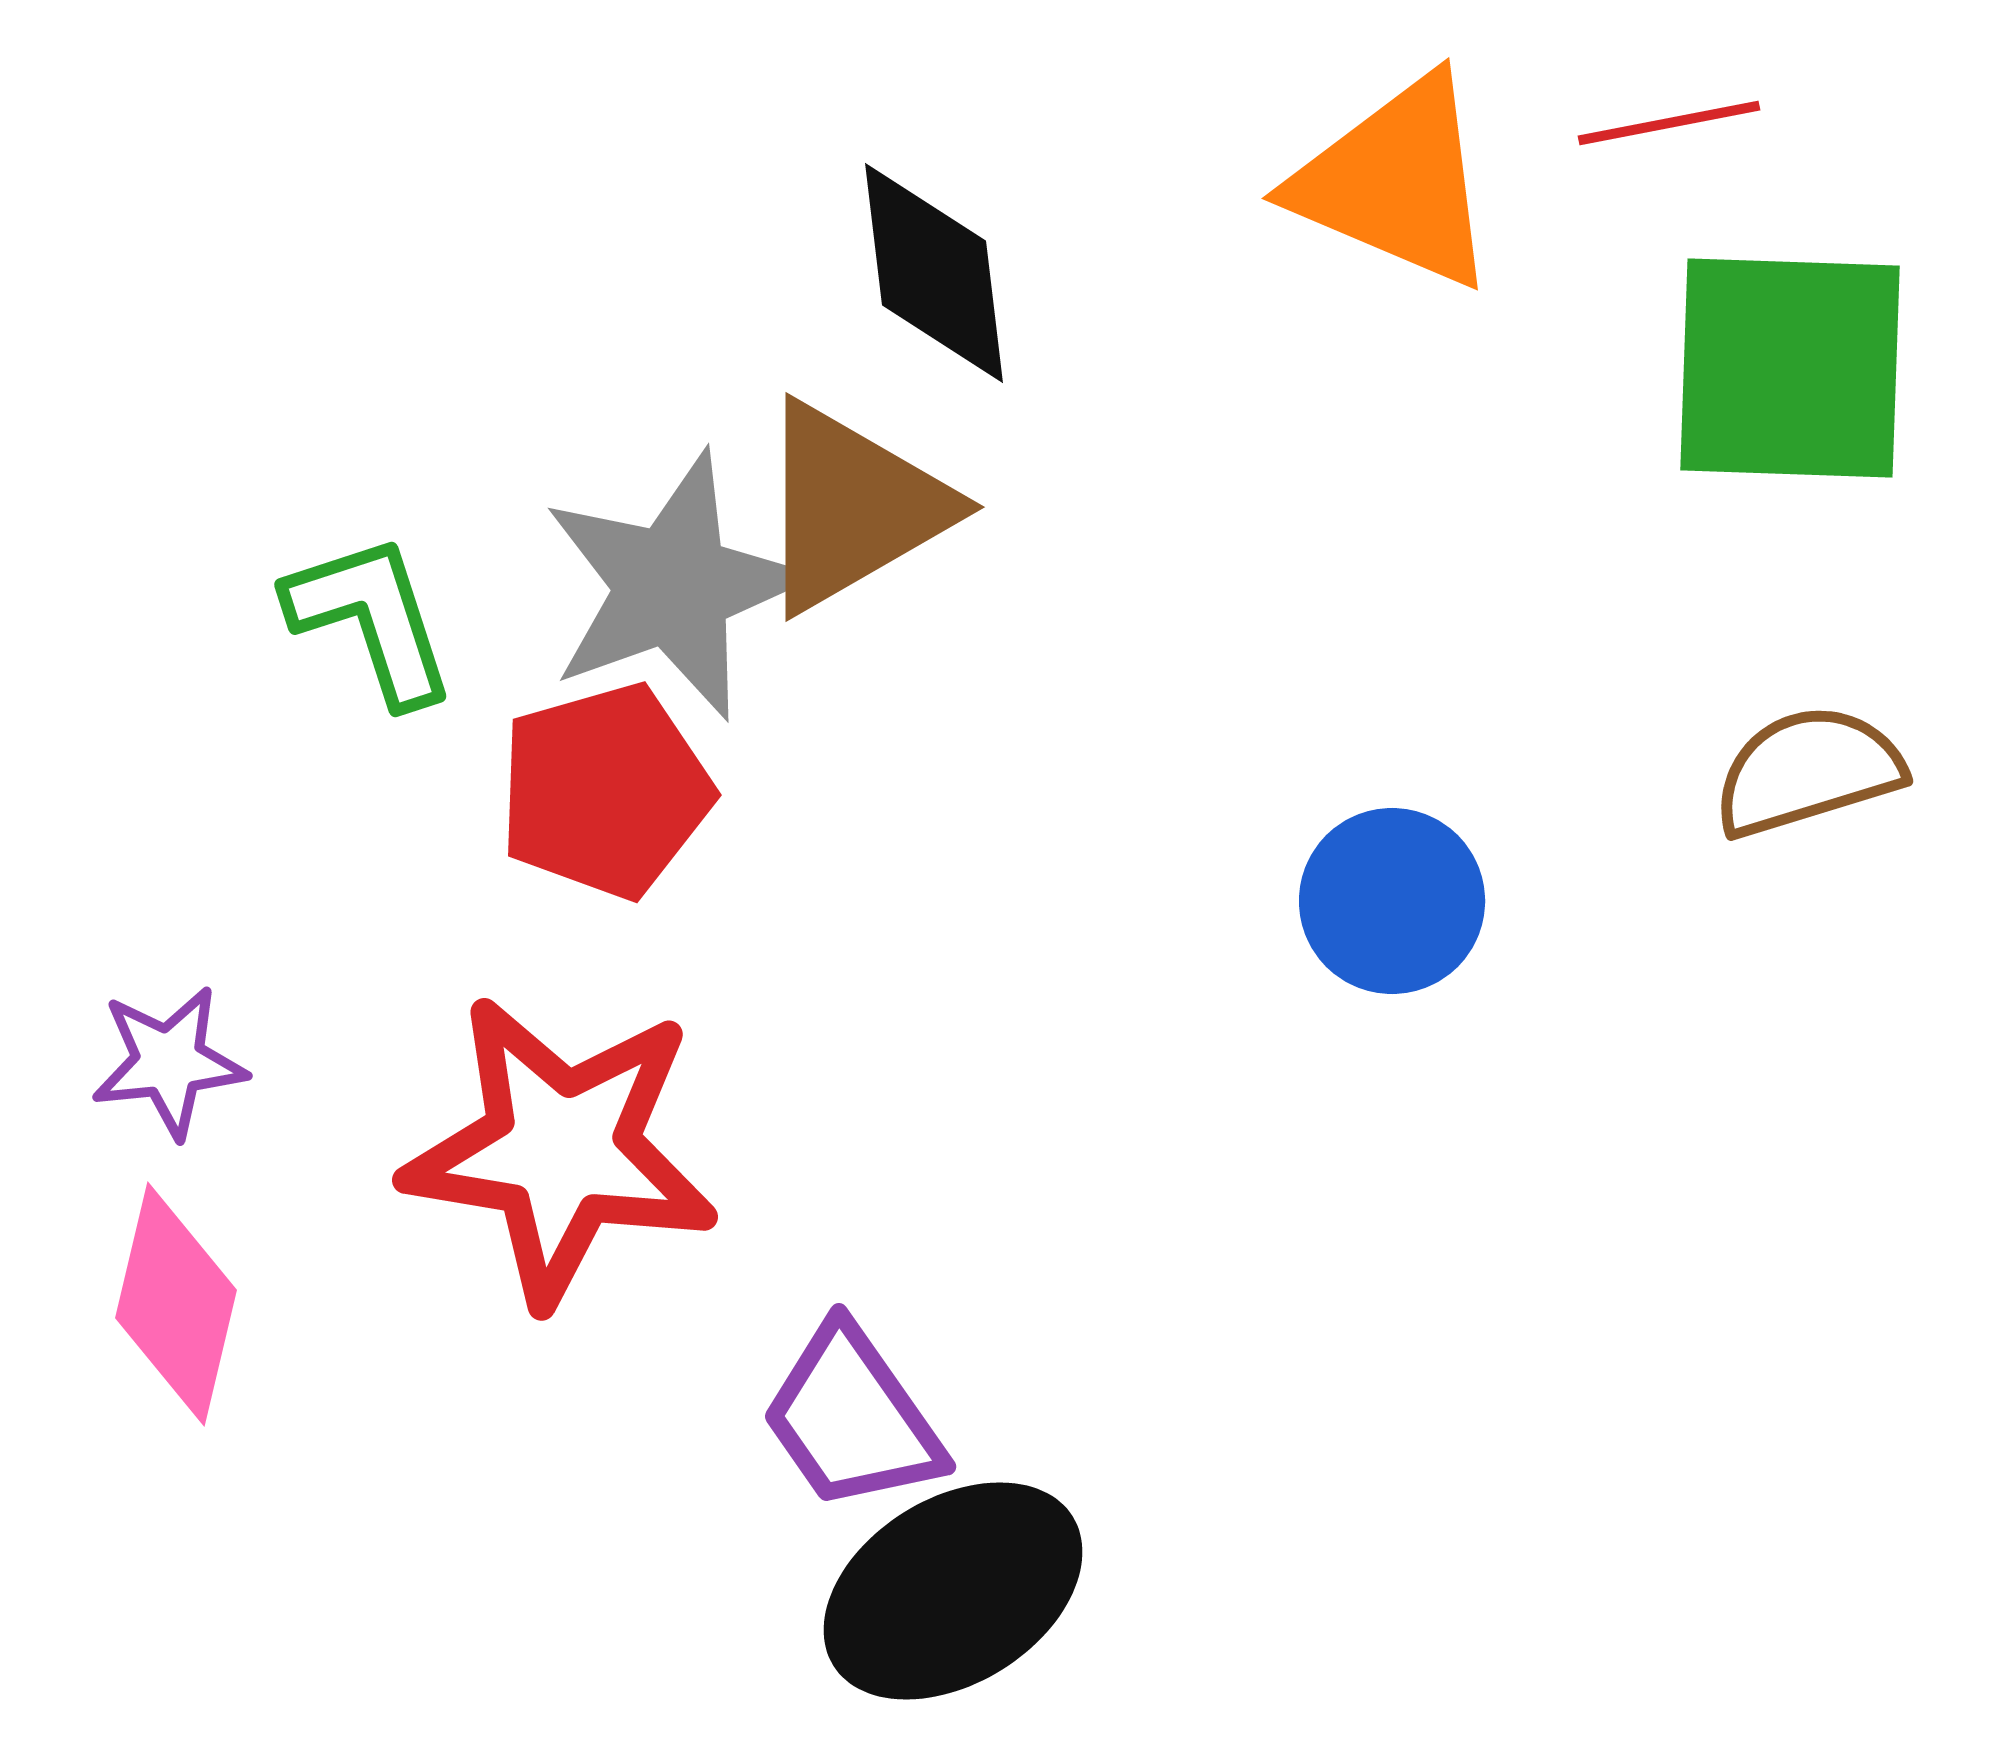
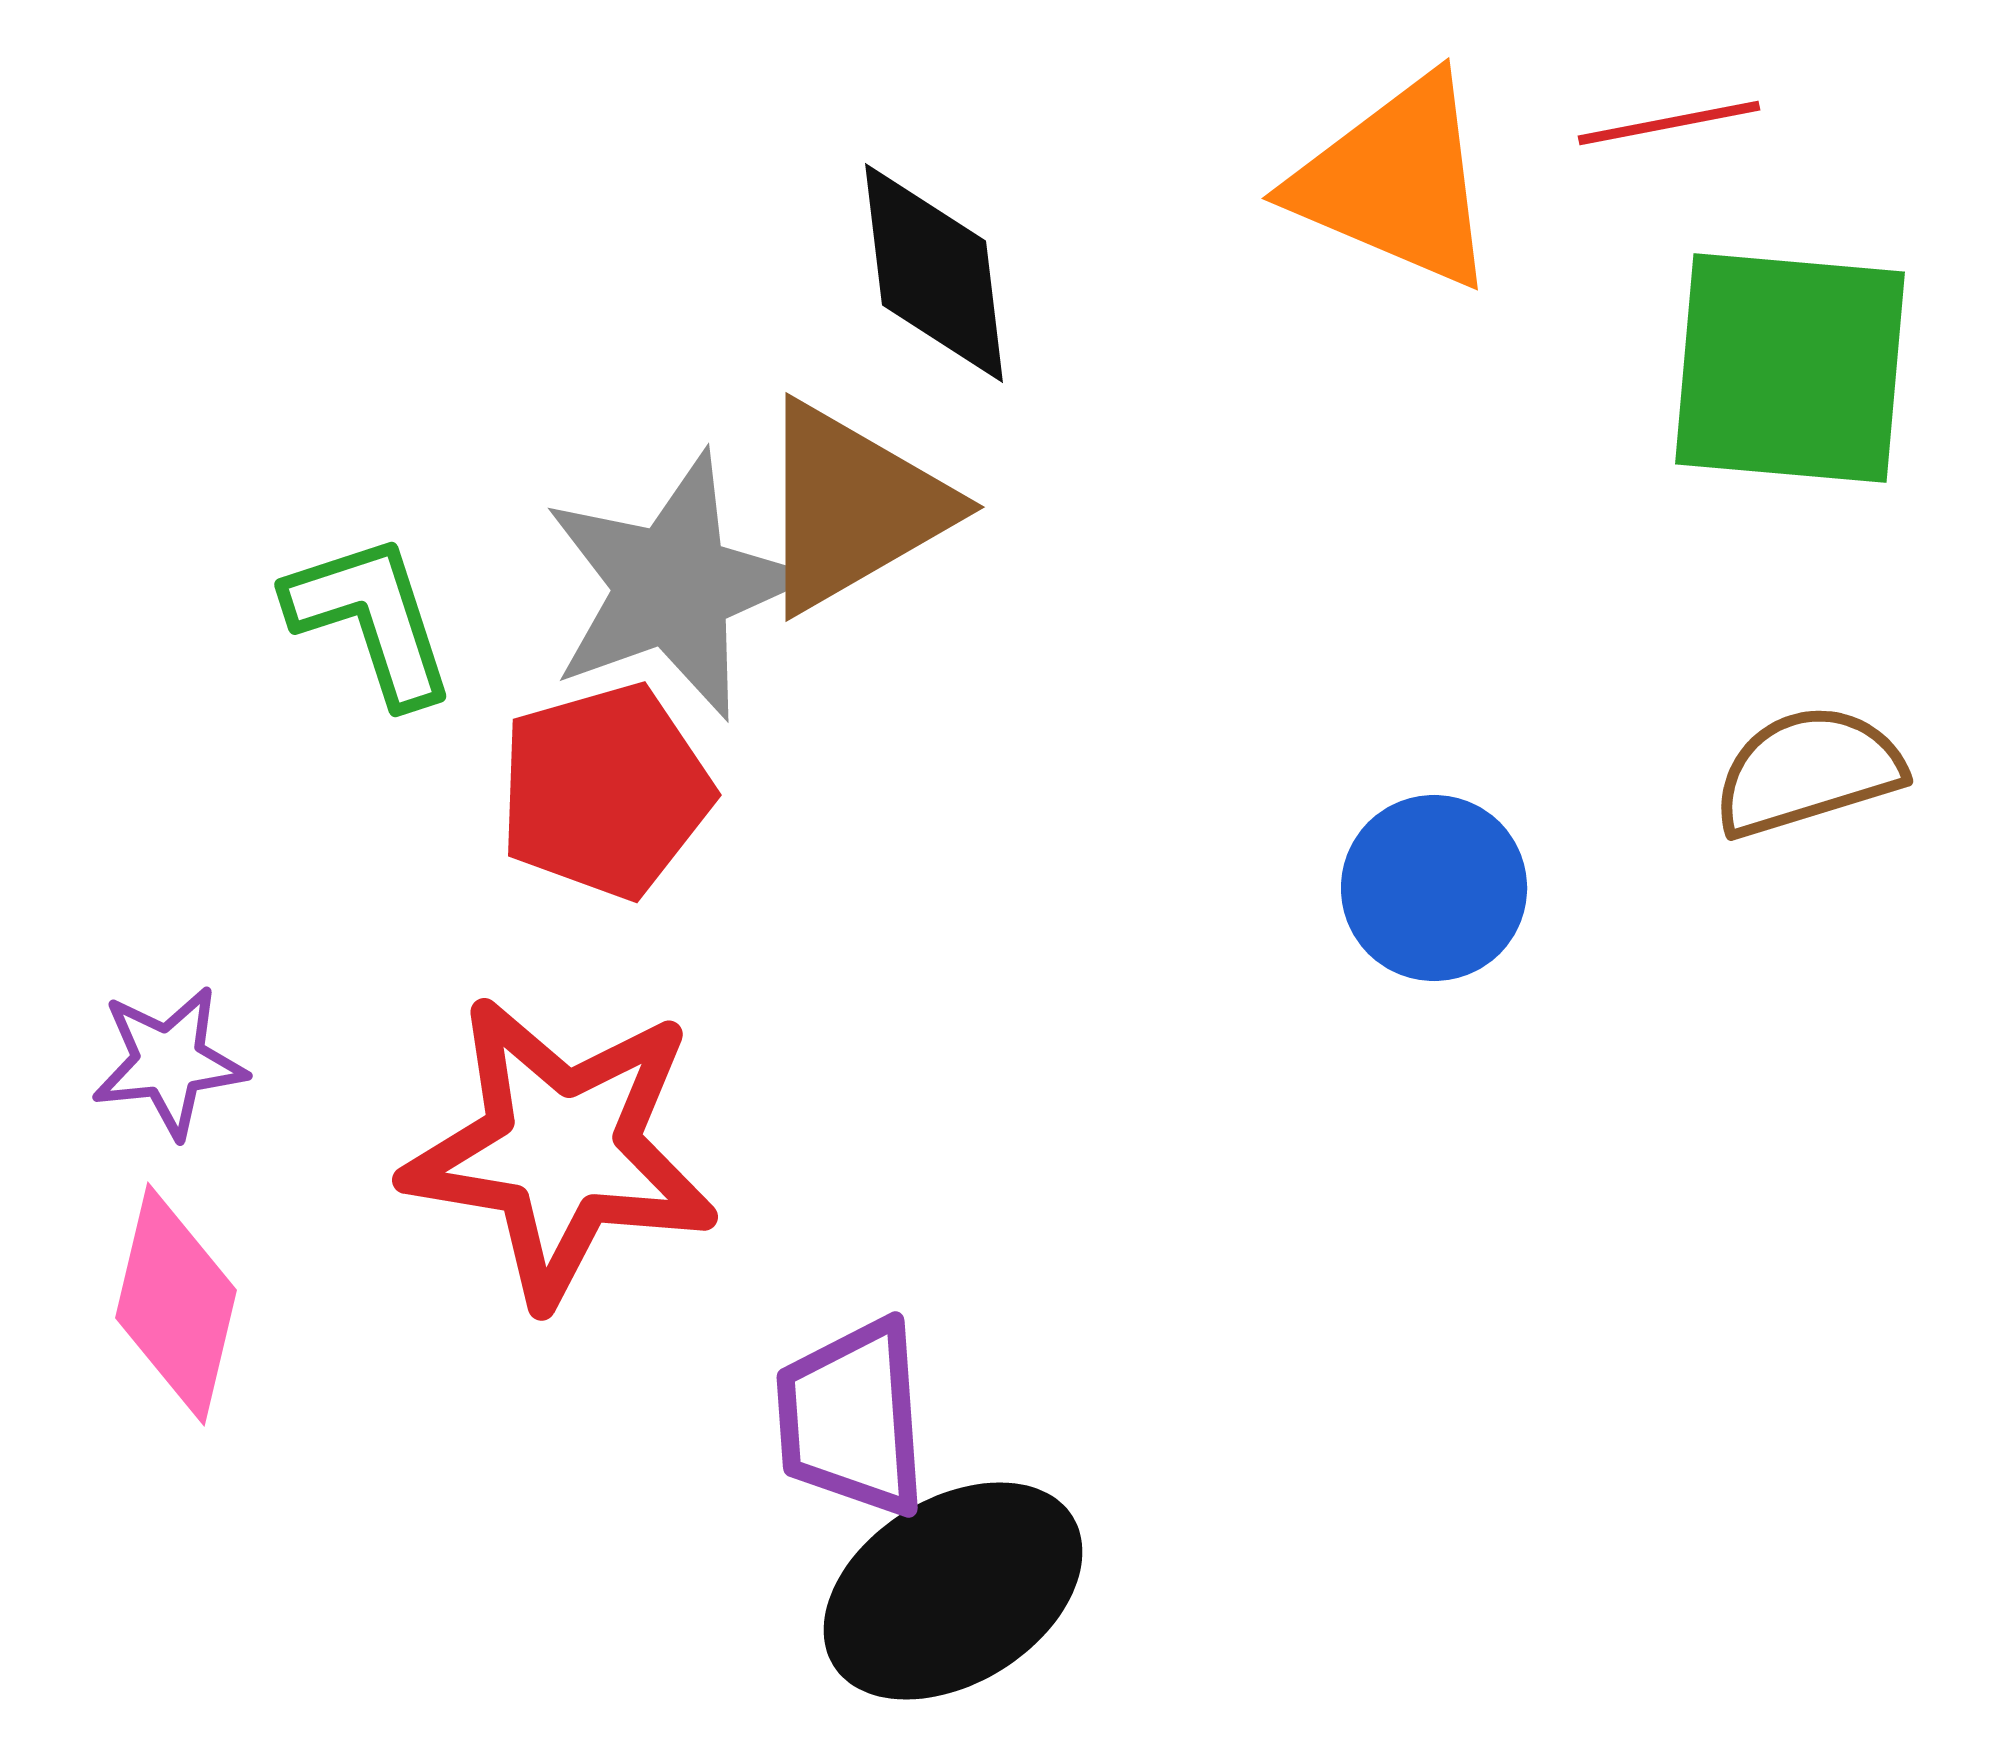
green square: rotated 3 degrees clockwise
blue circle: moved 42 px right, 13 px up
purple trapezoid: rotated 31 degrees clockwise
